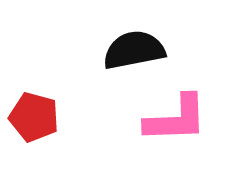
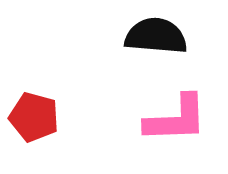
black semicircle: moved 22 px right, 14 px up; rotated 16 degrees clockwise
